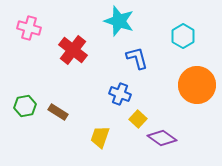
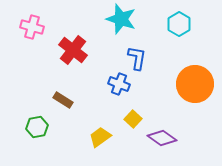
cyan star: moved 2 px right, 2 px up
pink cross: moved 3 px right, 1 px up
cyan hexagon: moved 4 px left, 12 px up
blue L-shape: rotated 25 degrees clockwise
orange circle: moved 2 px left, 1 px up
blue cross: moved 1 px left, 10 px up
green hexagon: moved 12 px right, 21 px down
brown rectangle: moved 5 px right, 12 px up
yellow square: moved 5 px left
yellow trapezoid: rotated 35 degrees clockwise
